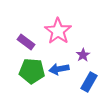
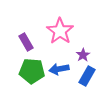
pink star: moved 2 px right
purple rectangle: rotated 24 degrees clockwise
blue rectangle: moved 2 px left, 6 px up
